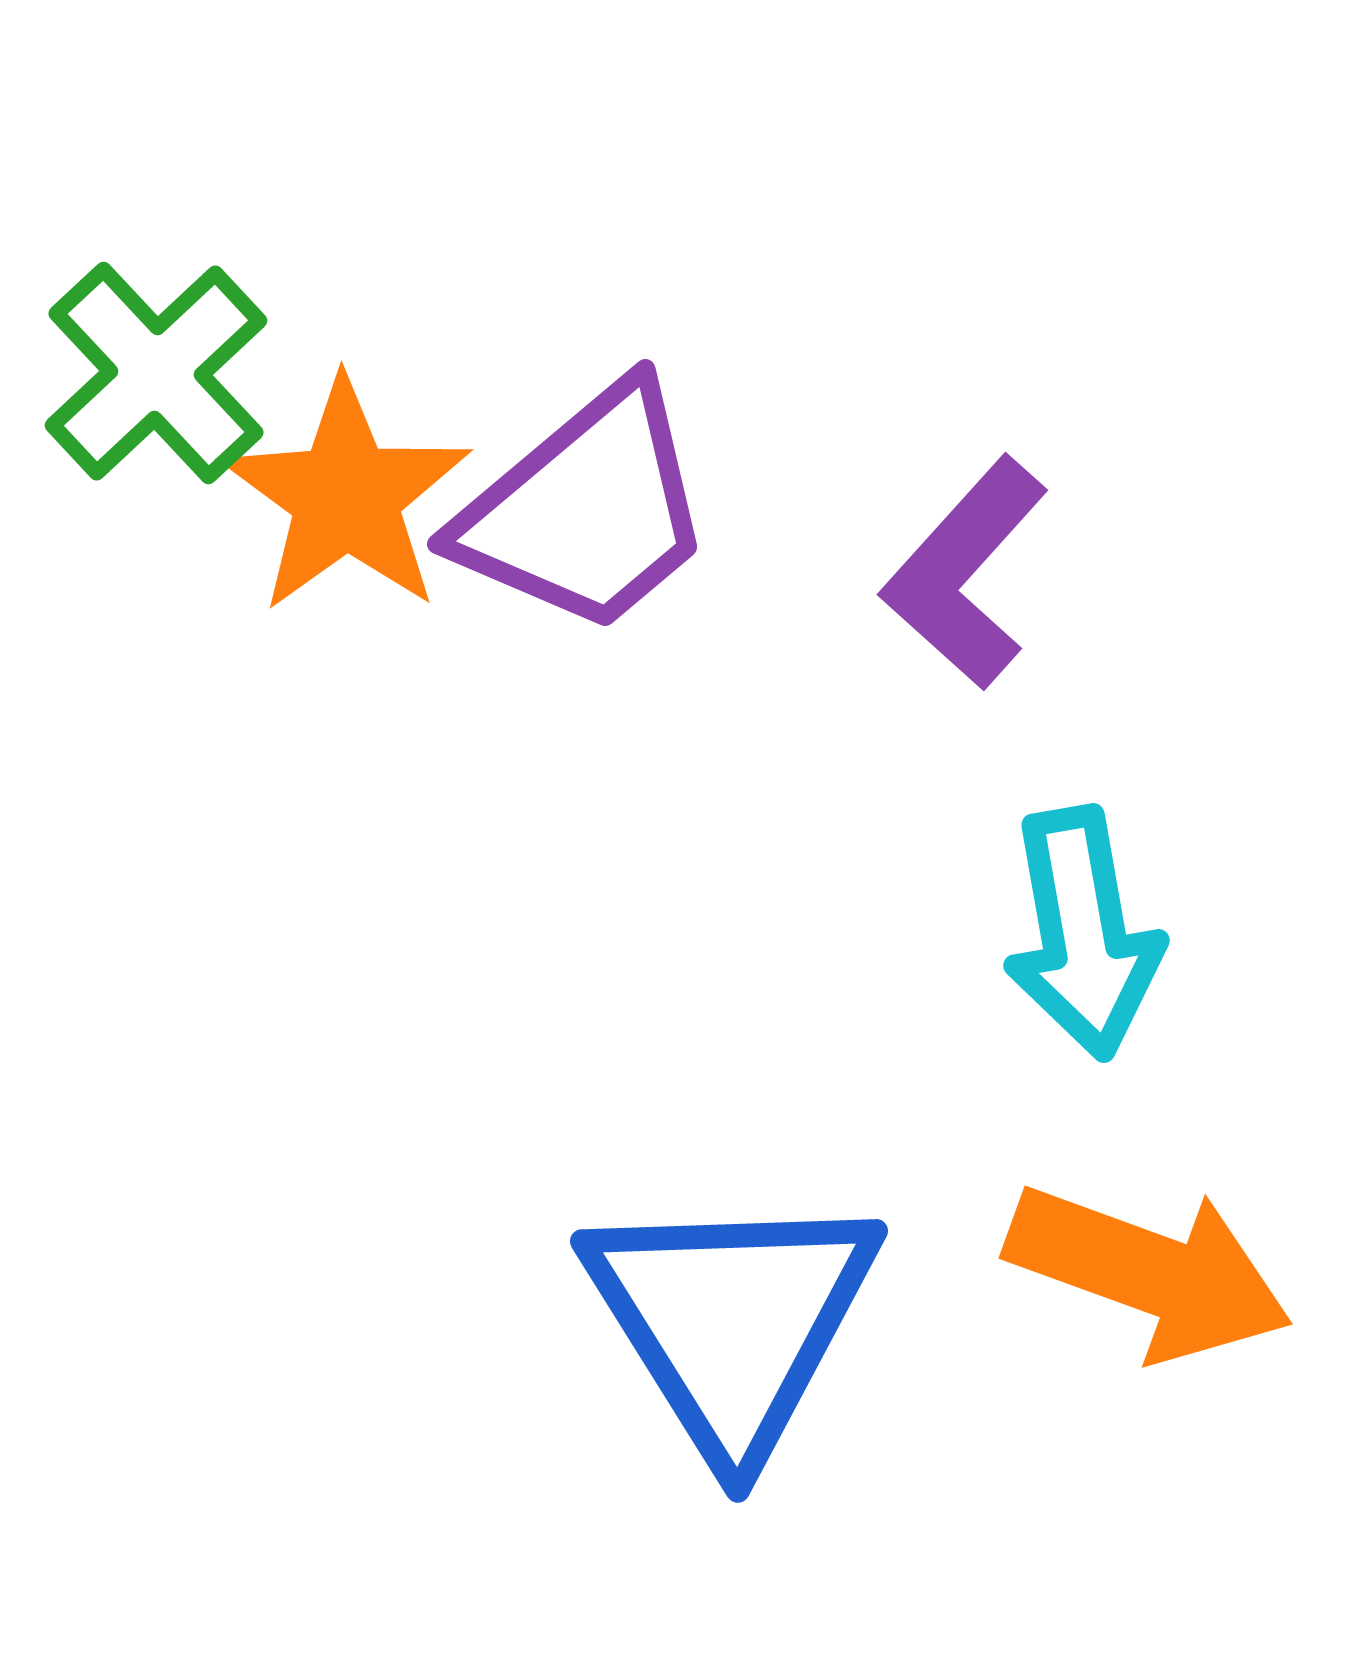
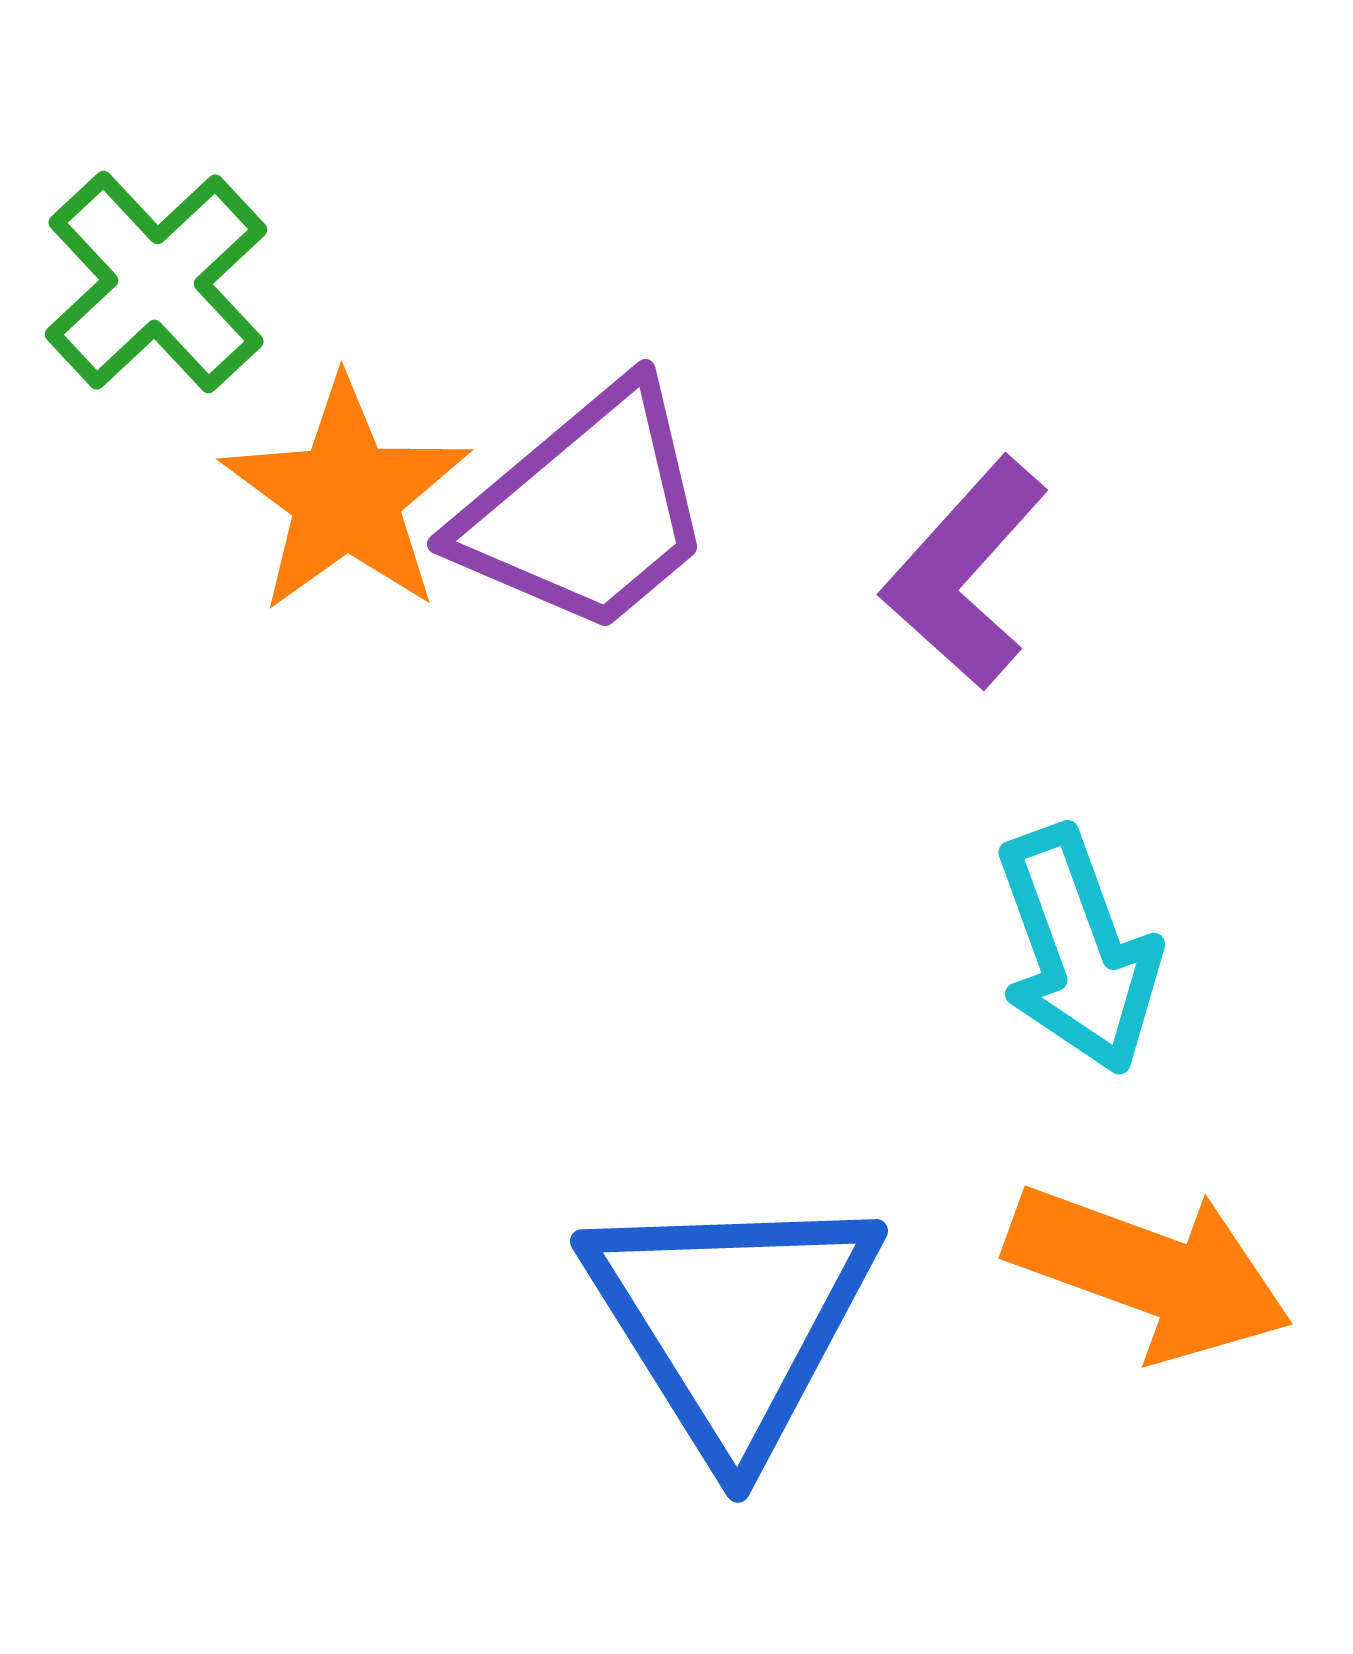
green cross: moved 91 px up
cyan arrow: moved 5 px left, 17 px down; rotated 10 degrees counterclockwise
